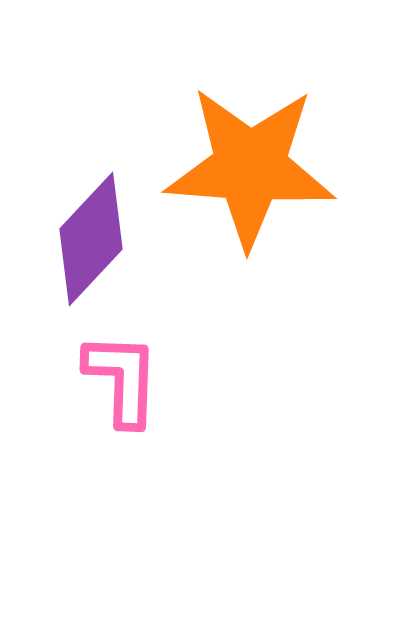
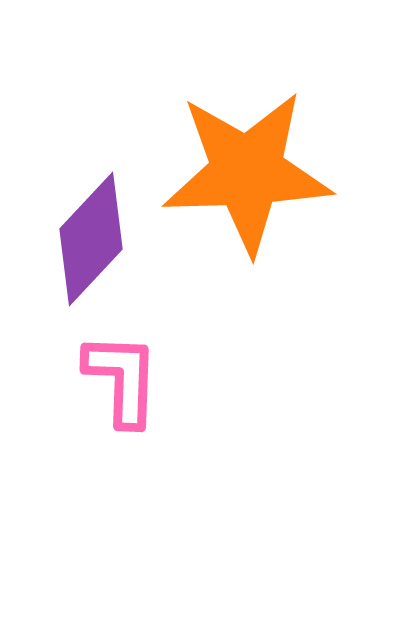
orange star: moved 3 px left, 5 px down; rotated 6 degrees counterclockwise
